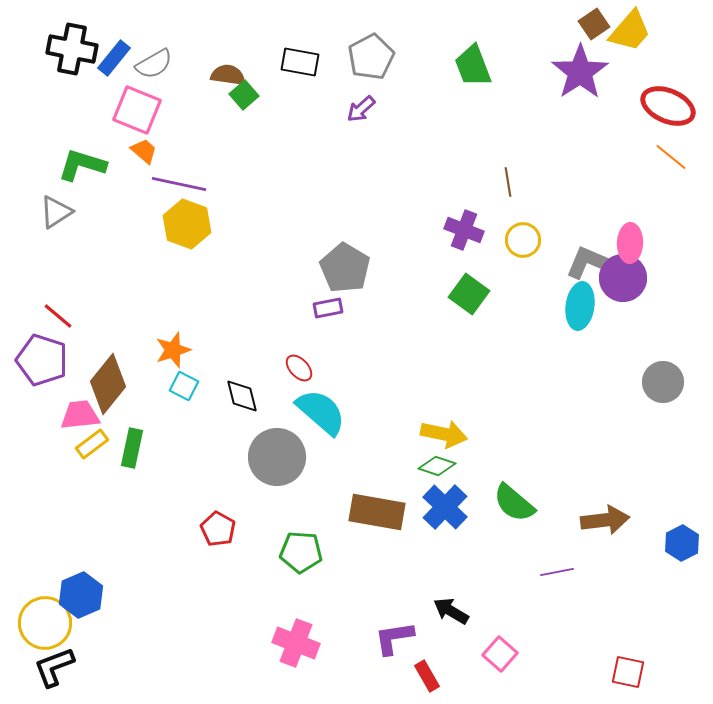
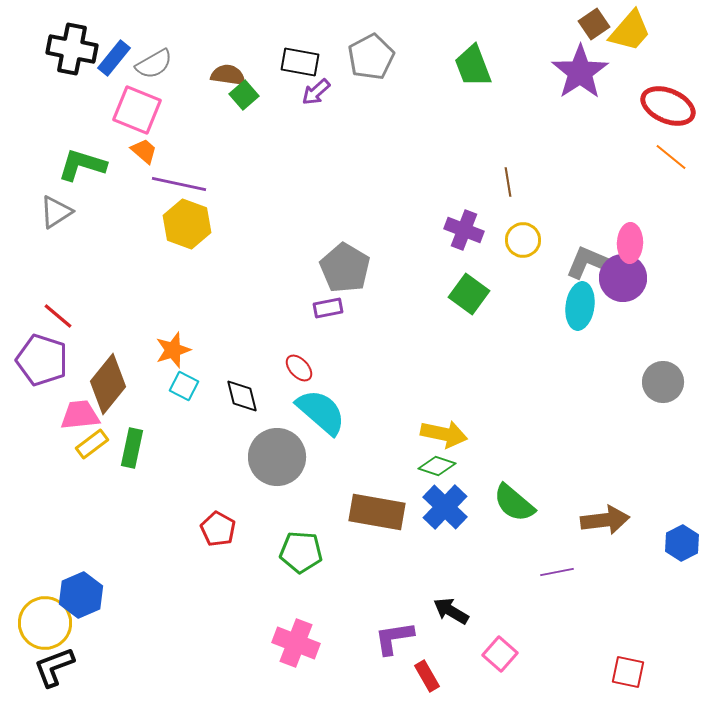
purple arrow at (361, 109): moved 45 px left, 17 px up
